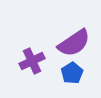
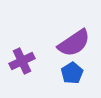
purple cross: moved 10 px left
